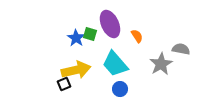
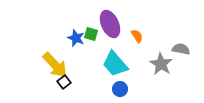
green square: moved 1 px right
blue star: rotated 12 degrees counterclockwise
gray star: rotated 10 degrees counterclockwise
yellow arrow: moved 21 px left, 5 px up; rotated 60 degrees clockwise
black square: moved 2 px up; rotated 16 degrees counterclockwise
